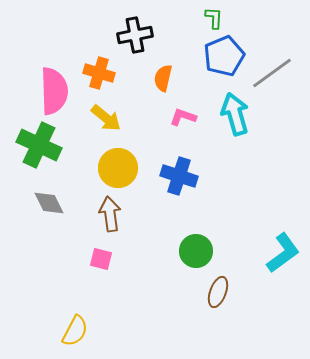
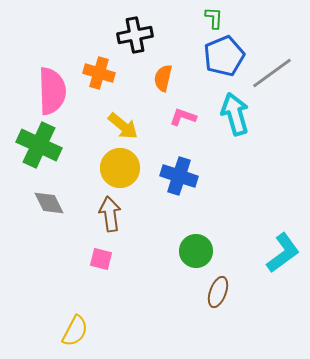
pink semicircle: moved 2 px left
yellow arrow: moved 17 px right, 8 px down
yellow circle: moved 2 px right
